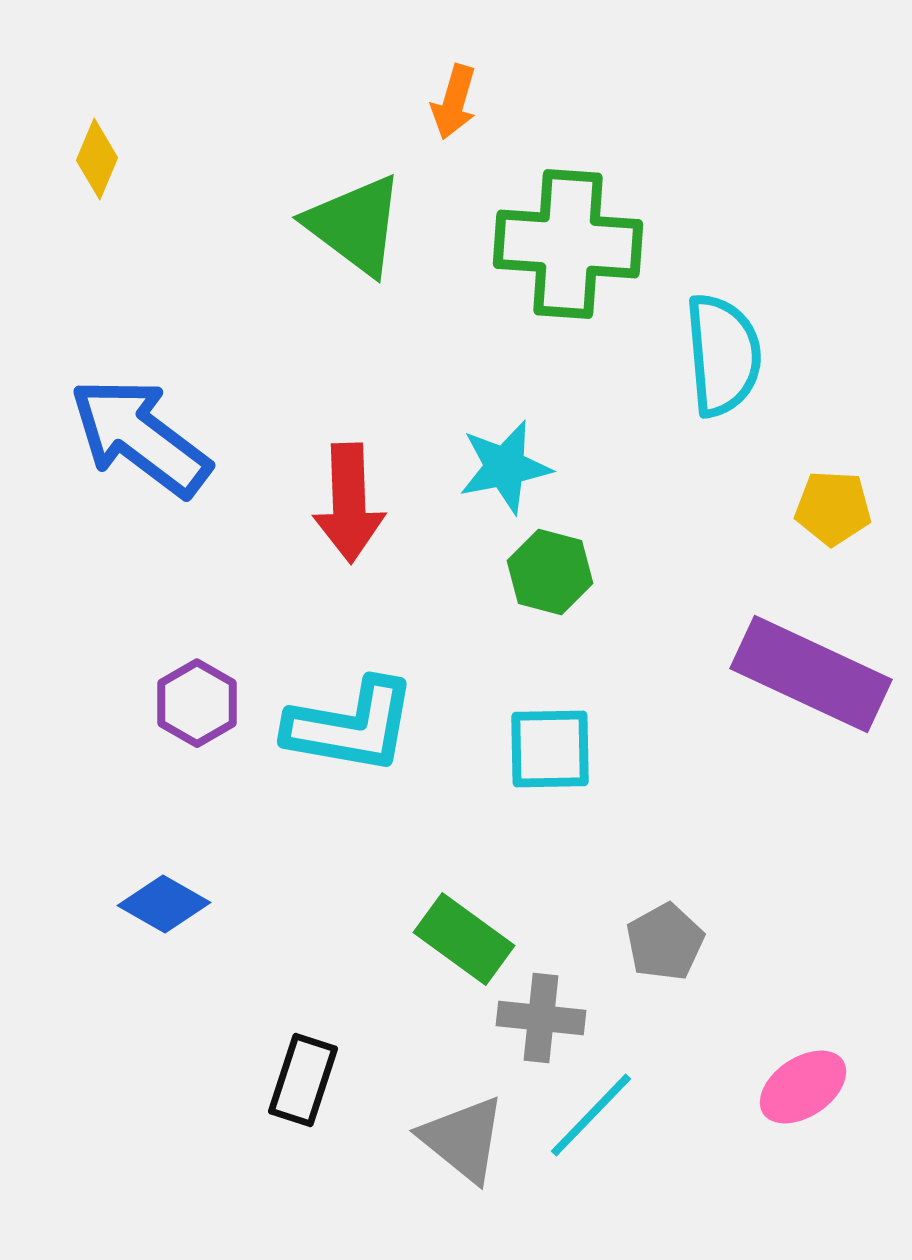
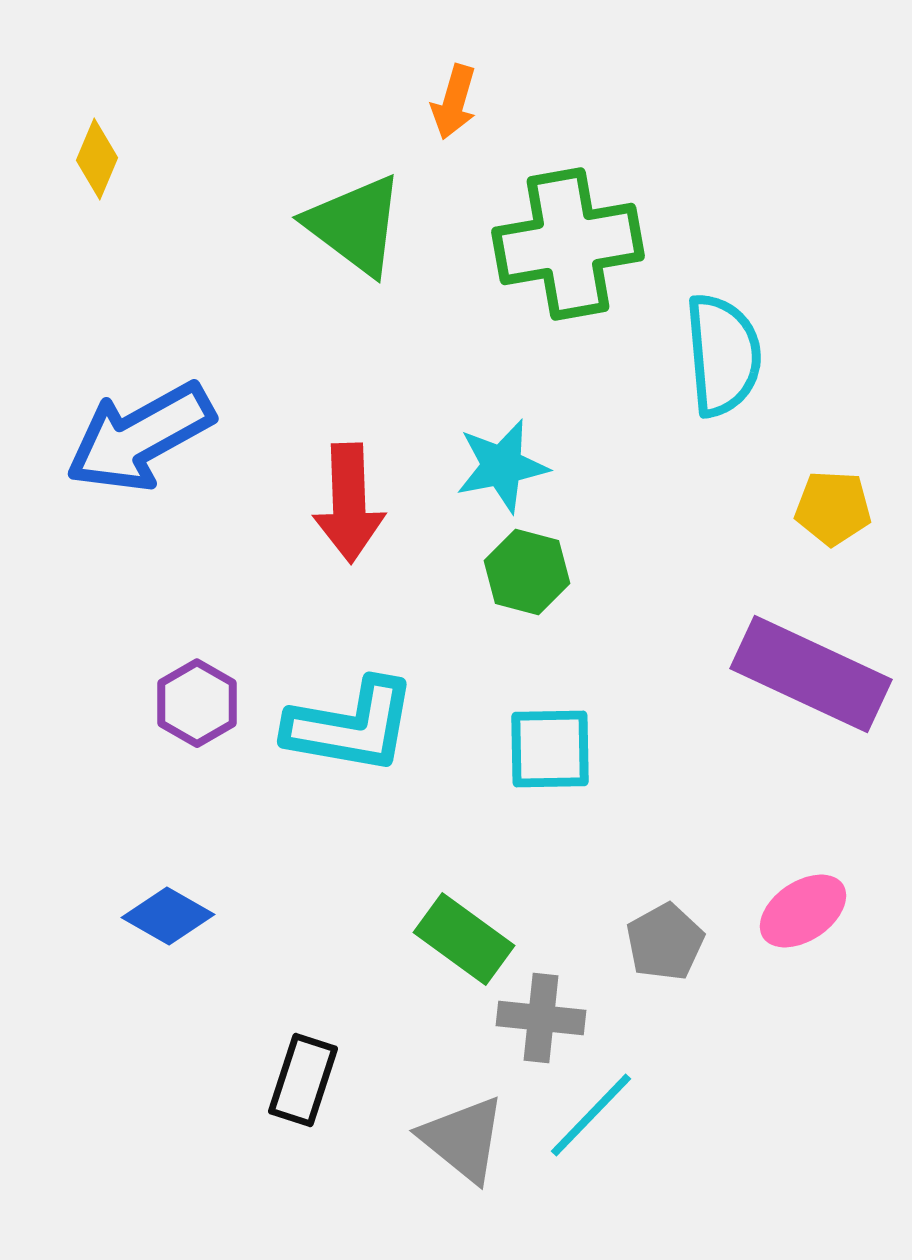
green cross: rotated 14 degrees counterclockwise
blue arrow: rotated 66 degrees counterclockwise
cyan star: moved 3 px left, 1 px up
green hexagon: moved 23 px left
blue diamond: moved 4 px right, 12 px down
pink ellipse: moved 176 px up
